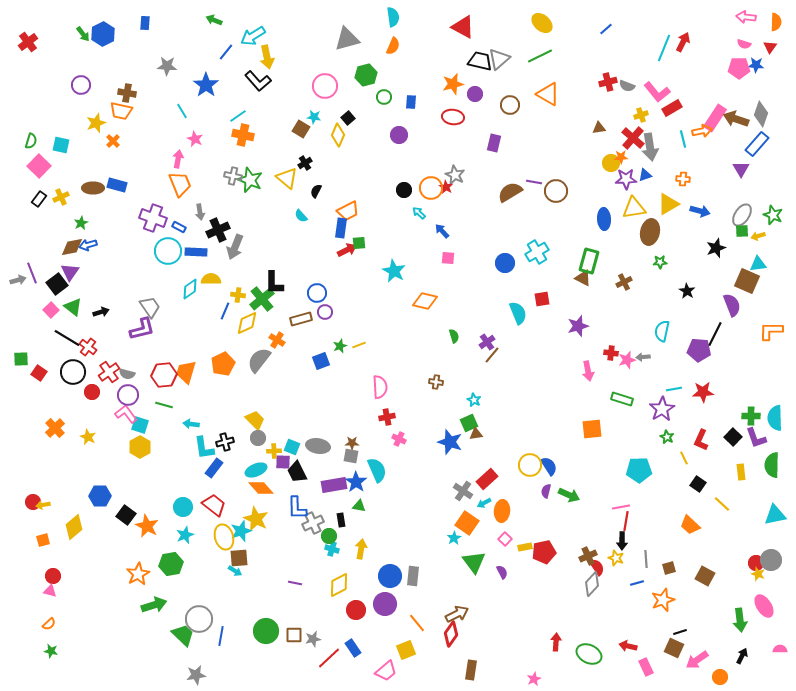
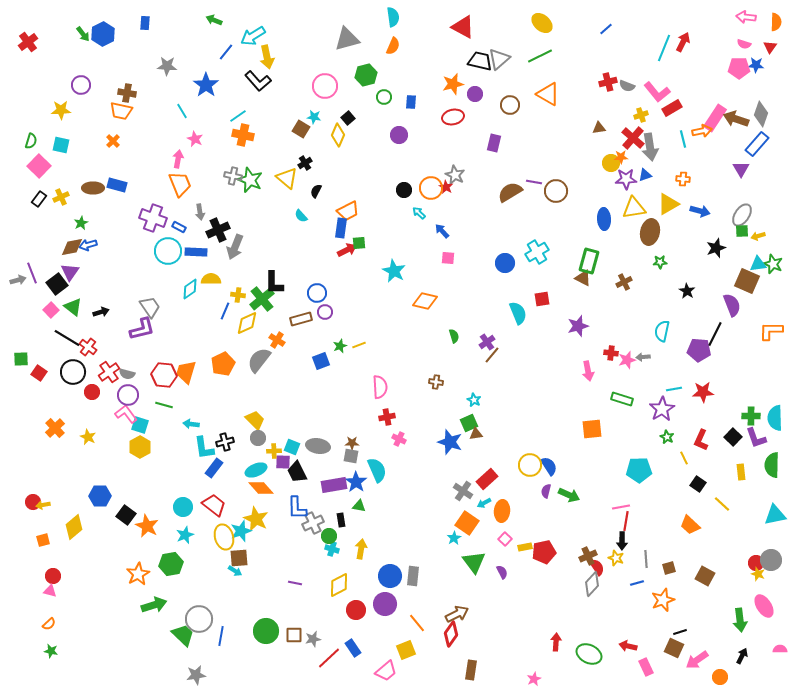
red ellipse at (453, 117): rotated 20 degrees counterclockwise
yellow star at (96, 123): moved 35 px left, 13 px up; rotated 18 degrees clockwise
green star at (773, 215): moved 49 px down
red hexagon at (164, 375): rotated 10 degrees clockwise
